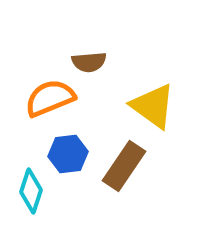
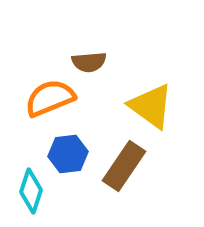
yellow triangle: moved 2 px left
